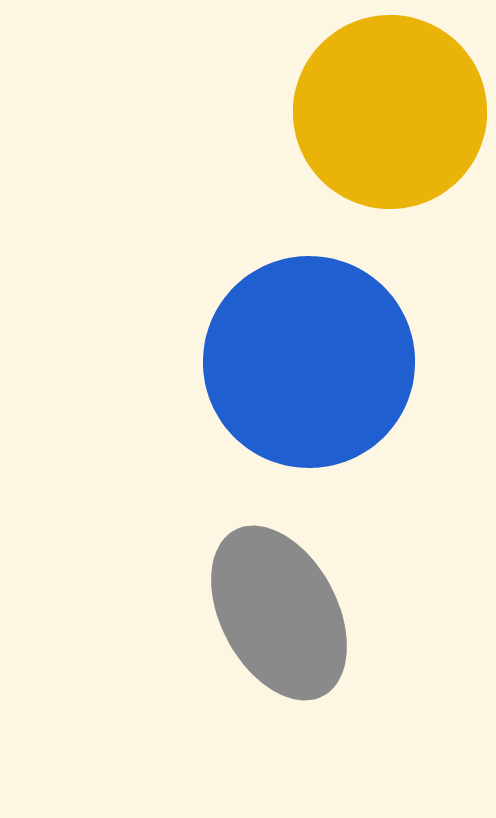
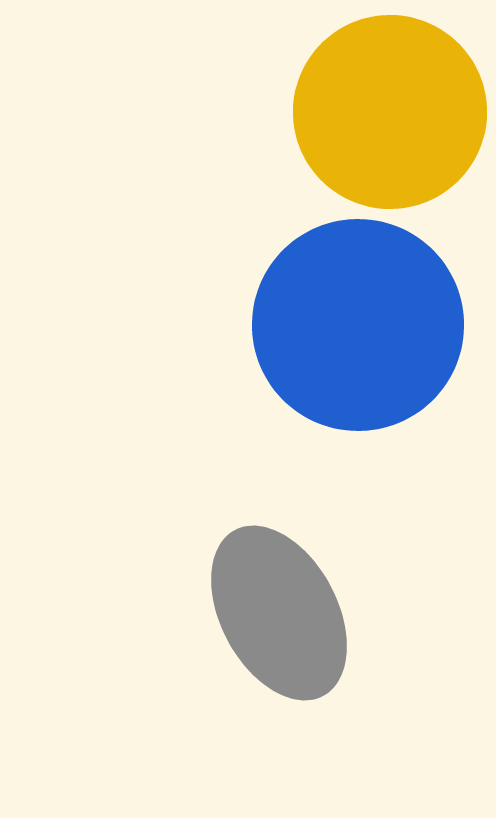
blue circle: moved 49 px right, 37 px up
